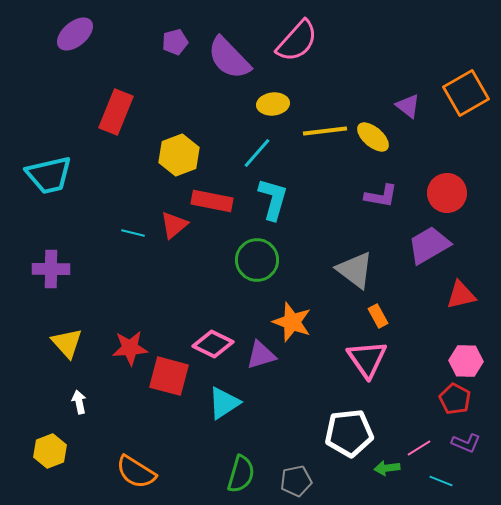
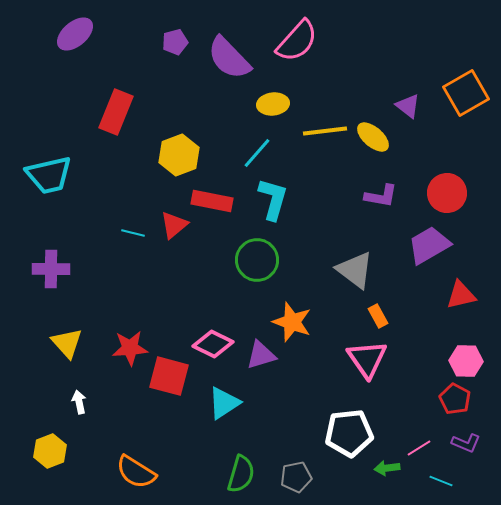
gray pentagon at (296, 481): moved 4 px up
